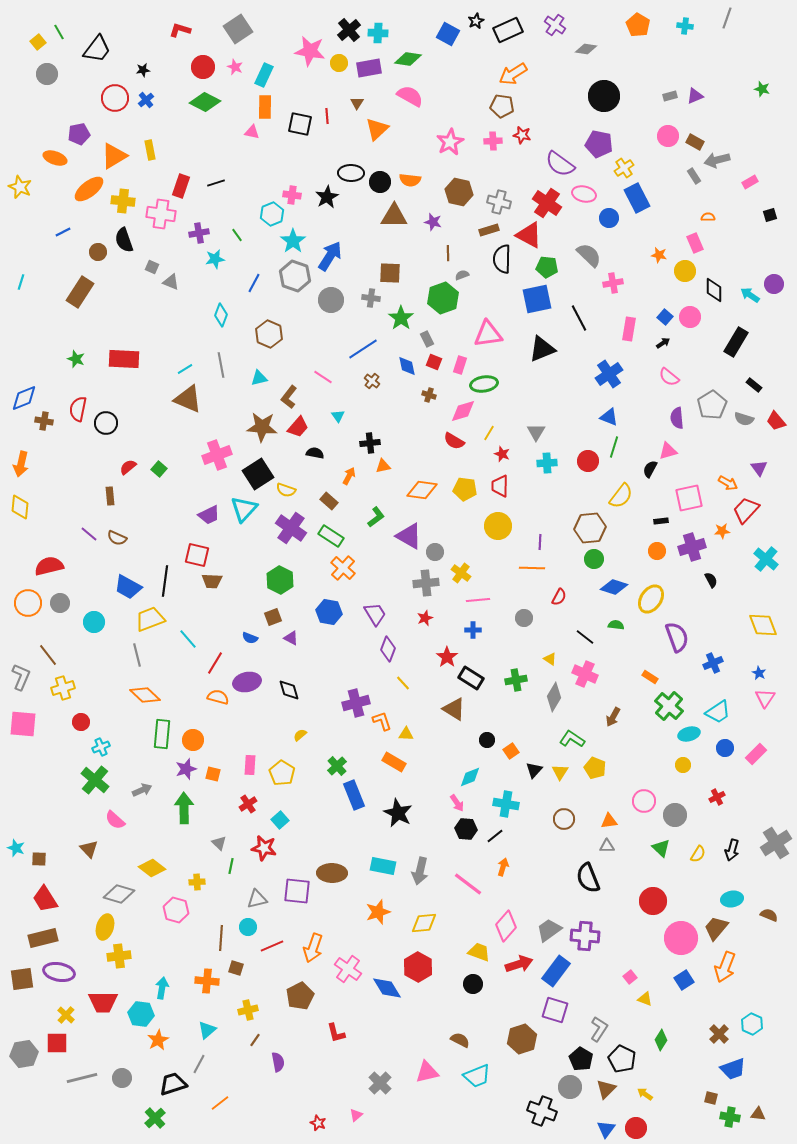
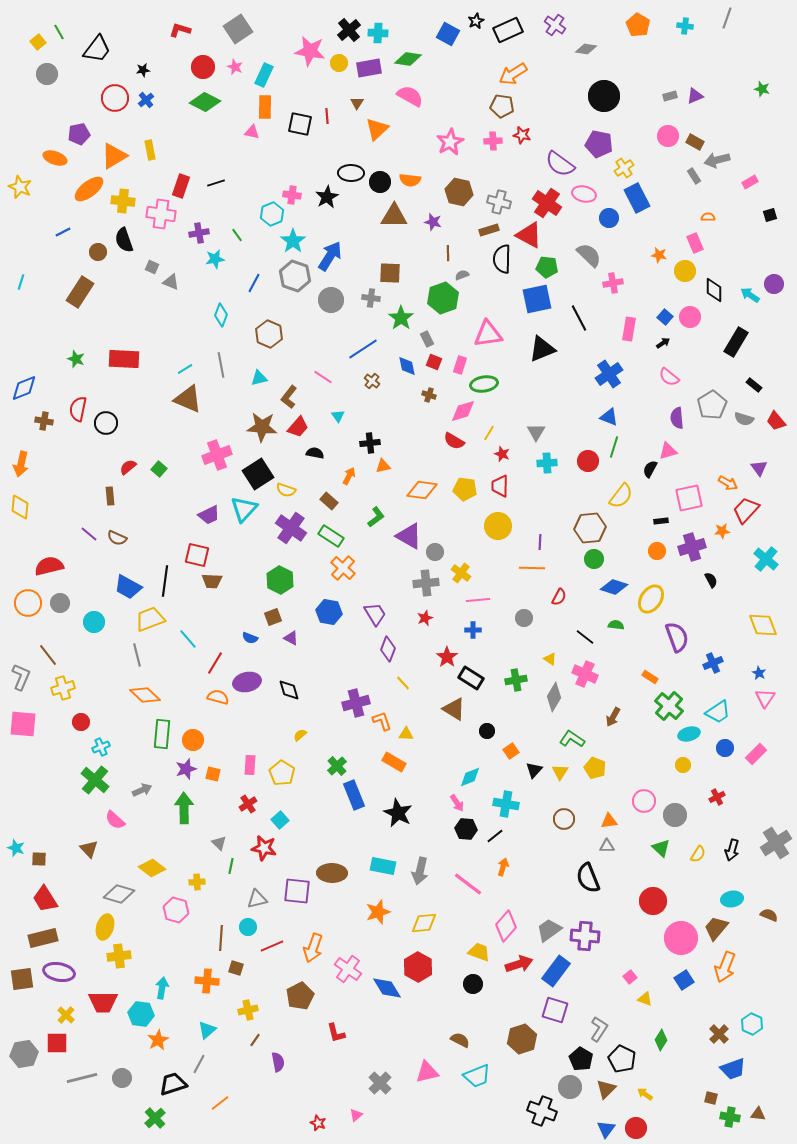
blue diamond at (24, 398): moved 10 px up
black circle at (487, 740): moved 9 px up
